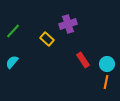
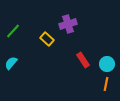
cyan semicircle: moved 1 px left, 1 px down
orange line: moved 2 px down
